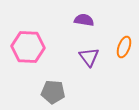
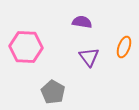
purple semicircle: moved 2 px left, 2 px down
pink hexagon: moved 2 px left
gray pentagon: rotated 25 degrees clockwise
